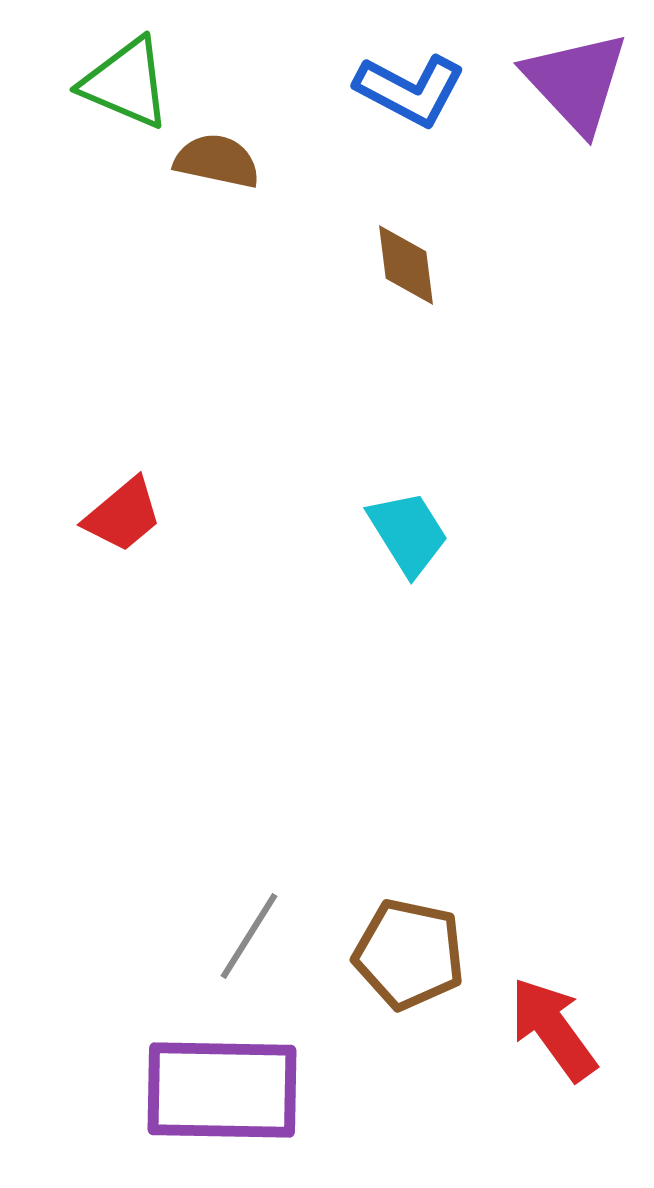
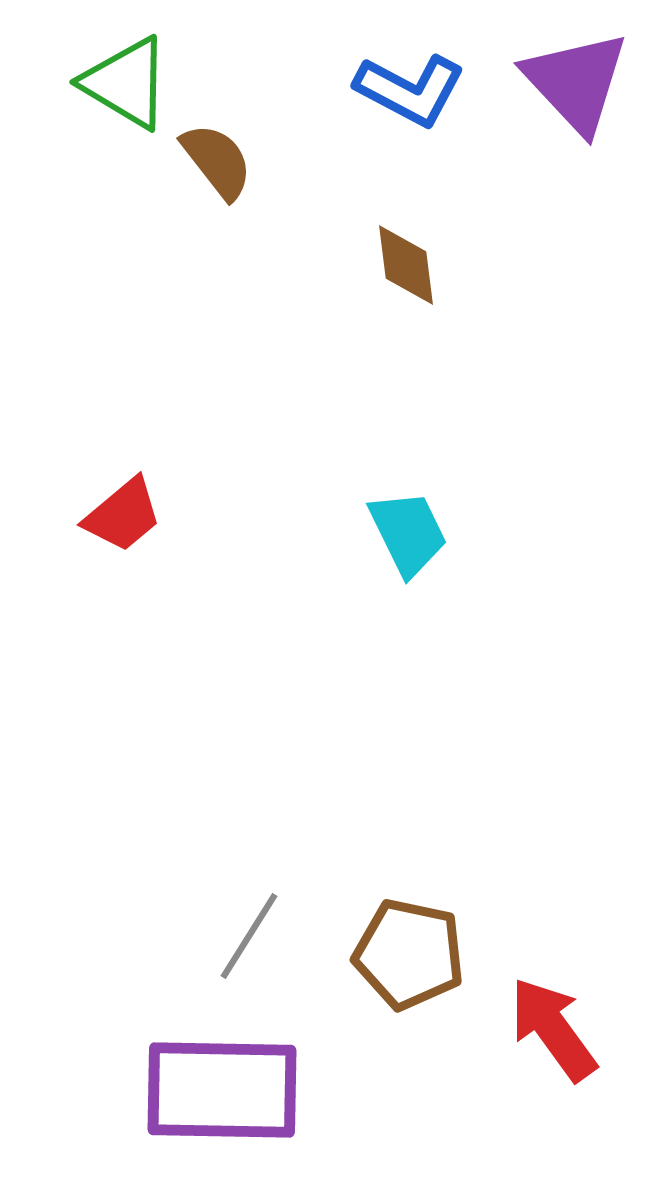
green triangle: rotated 8 degrees clockwise
brown semicircle: rotated 40 degrees clockwise
cyan trapezoid: rotated 6 degrees clockwise
